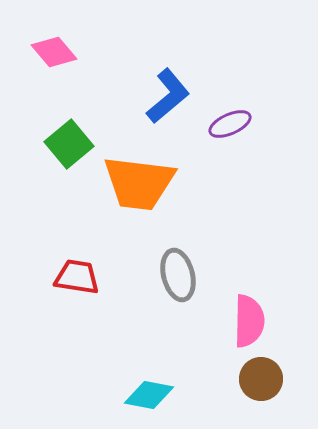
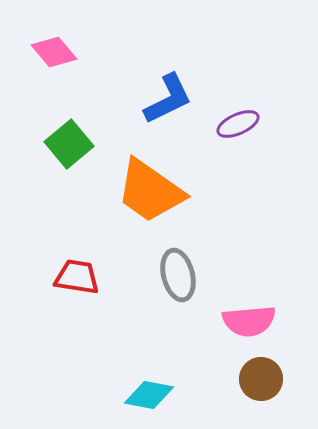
blue L-shape: moved 3 px down; rotated 14 degrees clockwise
purple ellipse: moved 8 px right
orange trapezoid: moved 11 px right, 8 px down; rotated 28 degrees clockwise
pink semicircle: rotated 84 degrees clockwise
